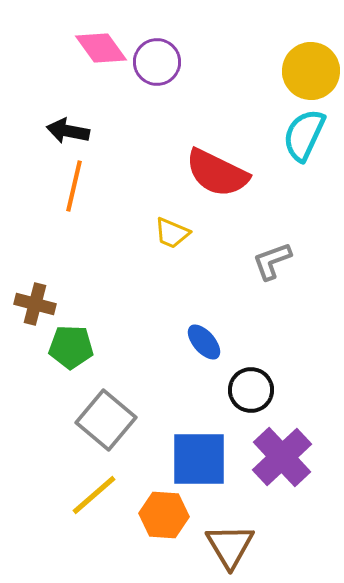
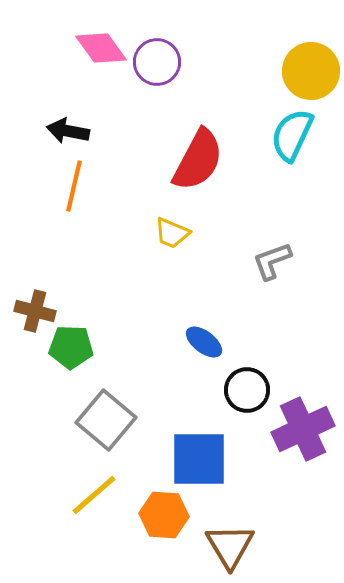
cyan semicircle: moved 12 px left
red semicircle: moved 19 px left, 13 px up; rotated 88 degrees counterclockwise
brown cross: moved 7 px down
blue ellipse: rotated 12 degrees counterclockwise
black circle: moved 4 px left
purple cross: moved 21 px right, 28 px up; rotated 18 degrees clockwise
